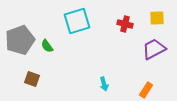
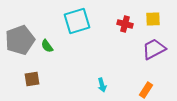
yellow square: moved 4 px left, 1 px down
brown square: rotated 28 degrees counterclockwise
cyan arrow: moved 2 px left, 1 px down
